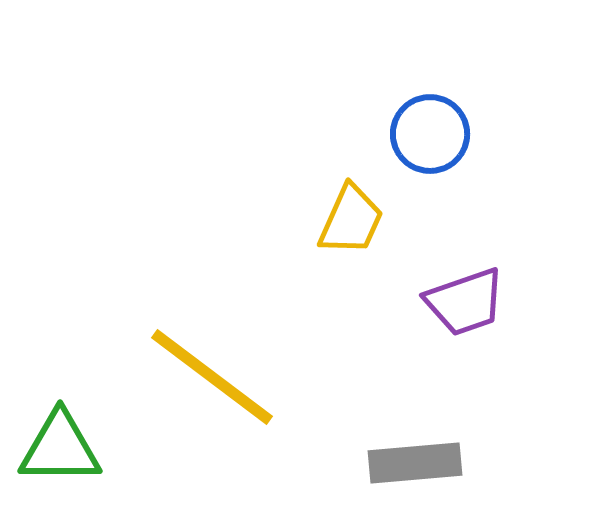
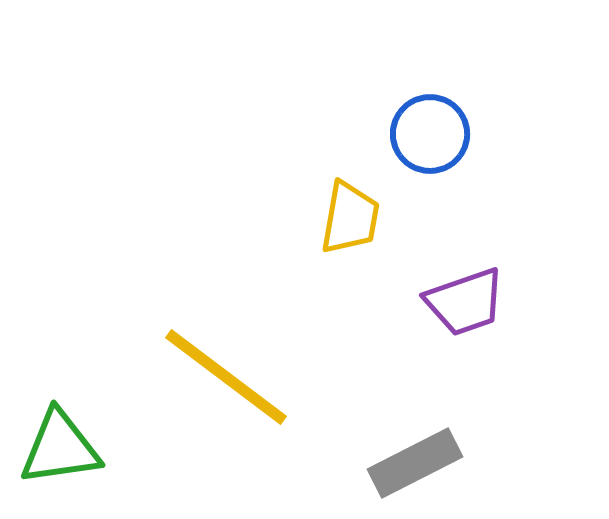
yellow trapezoid: moved 1 px left, 2 px up; rotated 14 degrees counterclockwise
yellow line: moved 14 px right
green triangle: rotated 8 degrees counterclockwise
gray rectangle: rotated 22 degrees counterclockwise
